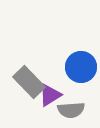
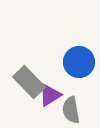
blue circle: moved 2 px left, 5 px up
gray semicircle: rotated 84 degrees clockwise
